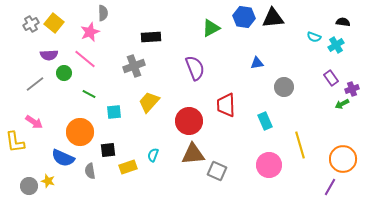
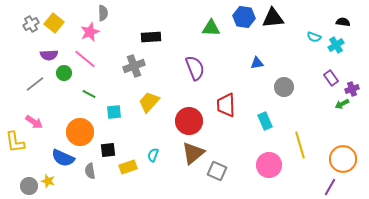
green triangle at (211, 28): rotated 30 degrees clockwise
brown triangle at (193, 154): moved 1 px up; rotated 35 degrees counterclockwise
